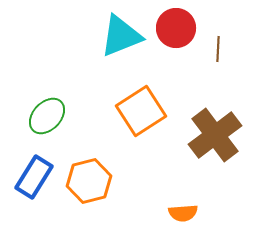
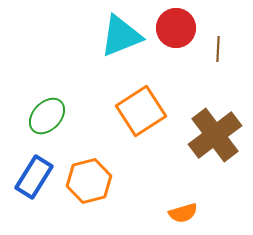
orange semicircle: rotated 12 degrees counterclockwise
